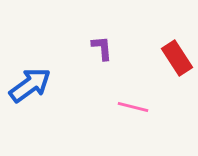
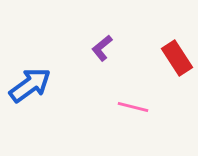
purple L-shape: rotated 124 degrees counterclockwise
